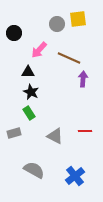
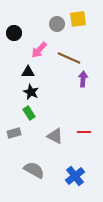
red line: moved 1 px left, 1 px down
